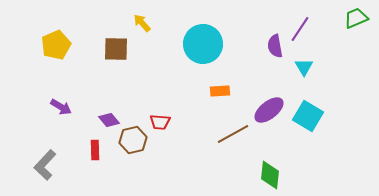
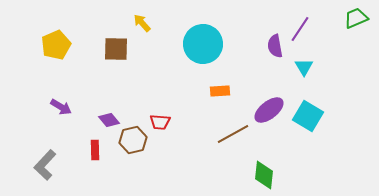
green diamond: moved 6 px left
